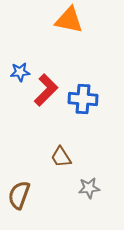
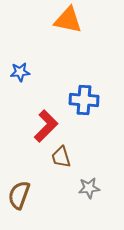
orange triangle: moved 1 px left
red L-shape: moved 36 px down
blue cross: moved 1 px right, 1 px down
brown trapezoid: rotated 15 degrees clockwise
